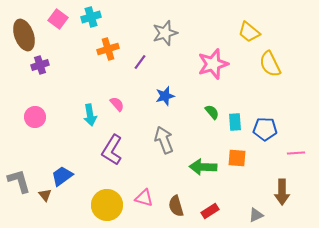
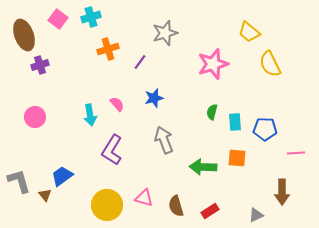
blue star: moved 11 px left, 2 px down
green semicircle: rotated 126 degrees counterclockwise
